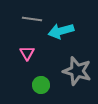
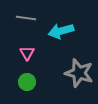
gray line: moved 6 px left, 1 px up
gray star: moved 2 px right, 2 px down
green circle: moved 14 px left, 3 px up
